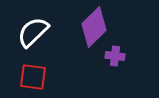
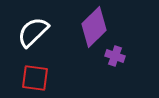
purple cross: rotated 12 degrees clockwise
red square: moved 2 px right, 1 px down
